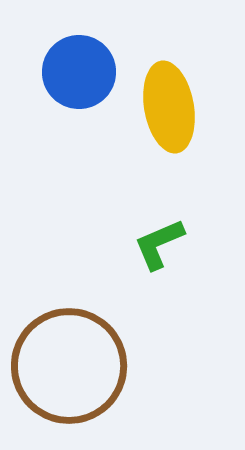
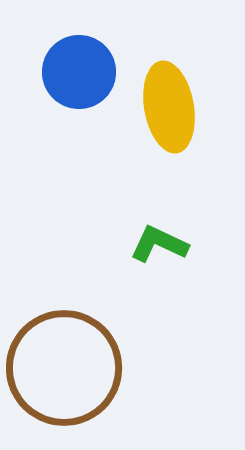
green L-shape: rotated 48 degrees clockwise
brown circle: moved 5 px left, 2 px down
